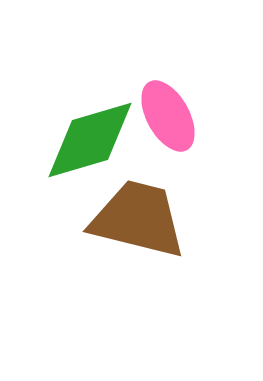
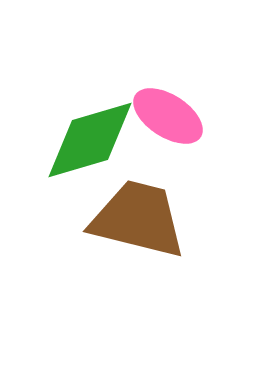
pink ellipse: rotated 28 degrees counterclockwise
